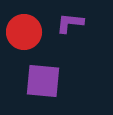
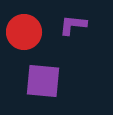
purple L-shape: moved 3 px right, 2 px down
